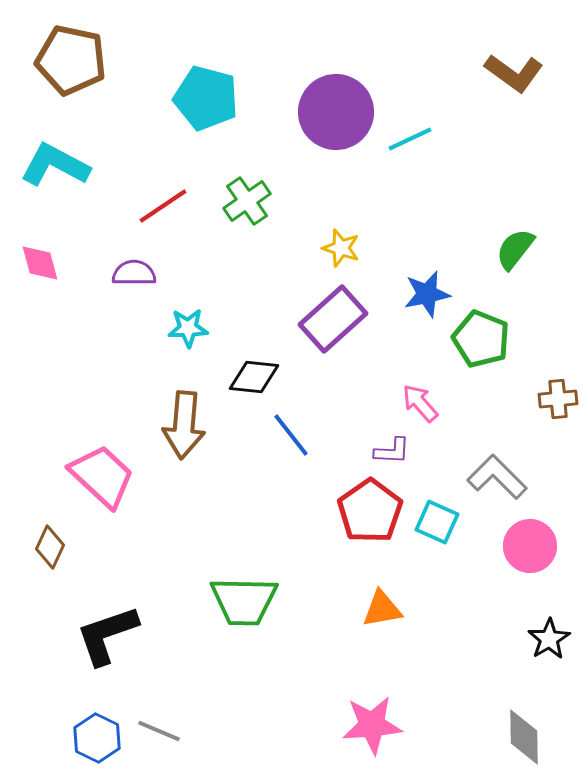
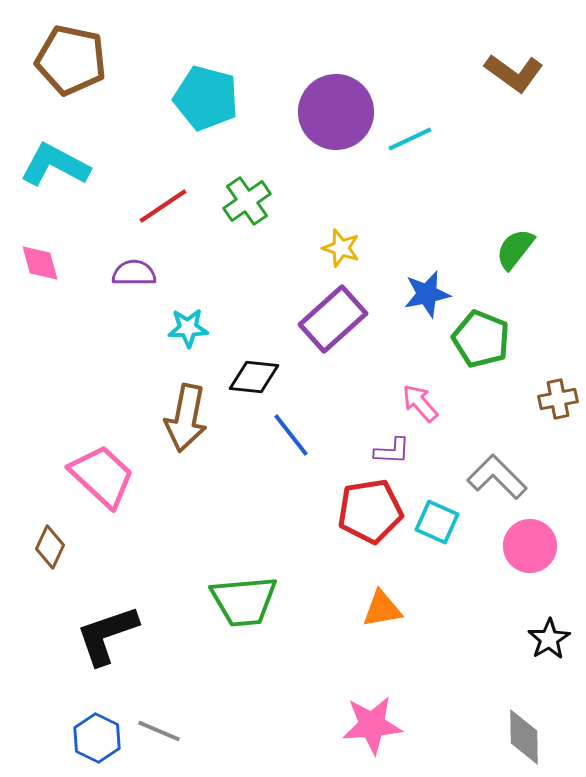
brown cross: rotated 6 degrees counterclockwise
brown arrow: moved 2 px right, 7 px up; rotated 6 degrees clockwise
red pentagon: rotated 26 degrees clockwise
green trapezoid: rotated 6 degrees counterclockwise
